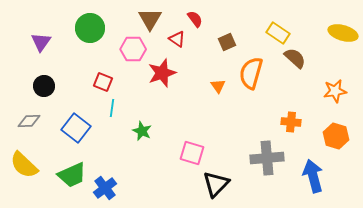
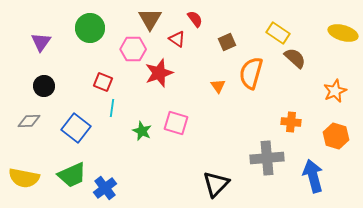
red star: moved 3 px left
orange star: rotated 15 degrees counterclockwise
pink square: moved 16 px left, 30 px up
yellow semicircle: moved 13 px down; rotated 32 degrees counterclockwise
